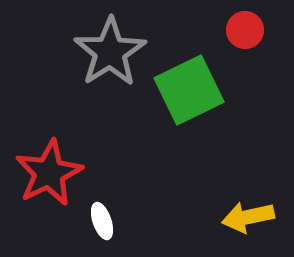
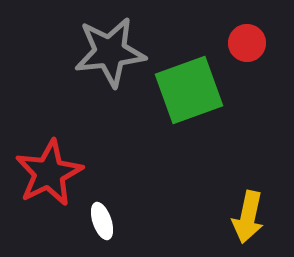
red circle: moved 2 px right, 13 px down
gray star: rotated 26 degrees clockwise
green square: rotated 6 degrees clockwise
yellow arrow: rotated 66 degrees counterclockwise
